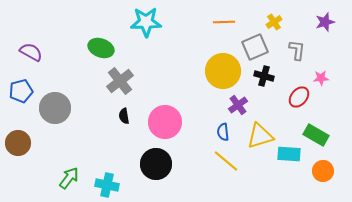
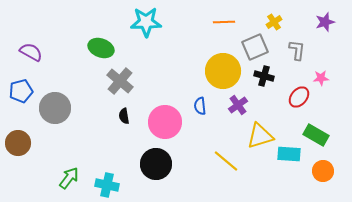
gray cross: rotated 12 degrees counterclockwise
blue semicircle: moved 23 px left, 26 px up
